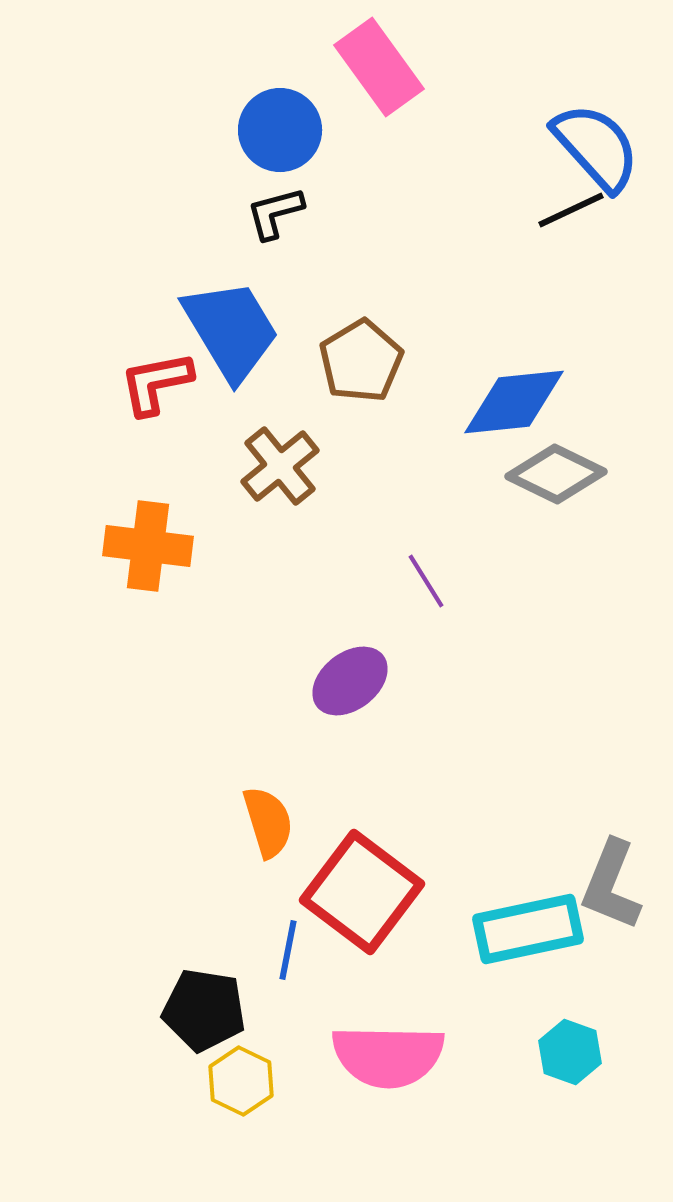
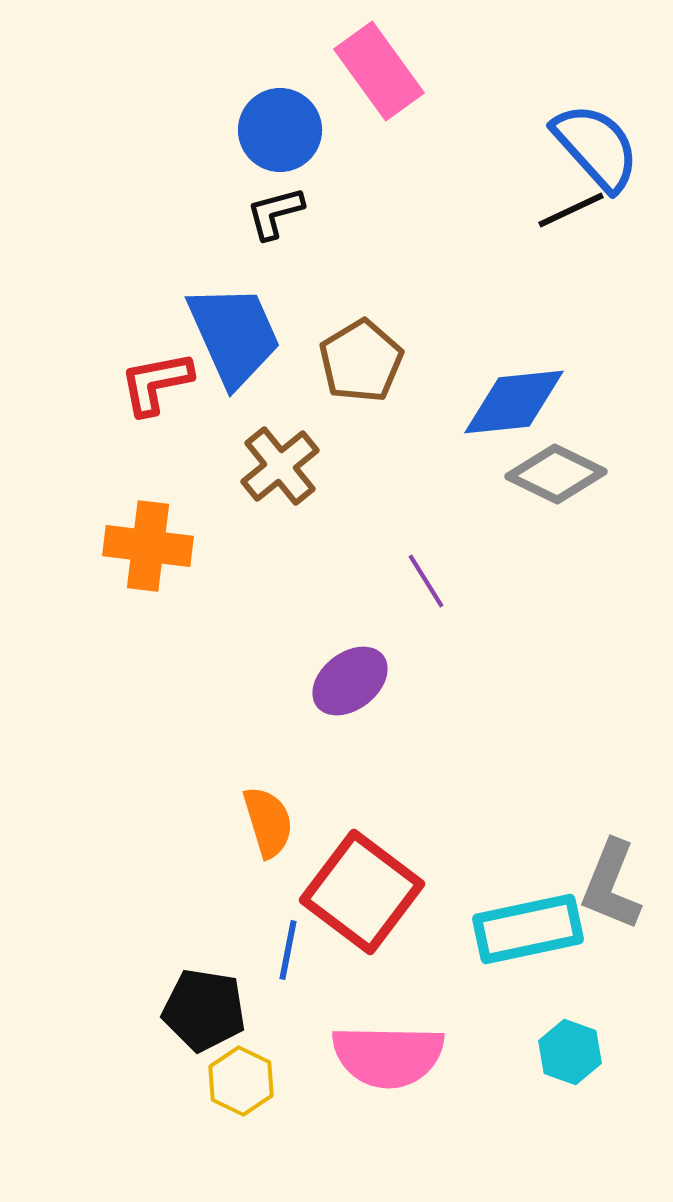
pink rectangle: moved 4 px down
blue trapezoid: moved 3 px right, 5 px down; rotated 7 degrees clockwise
